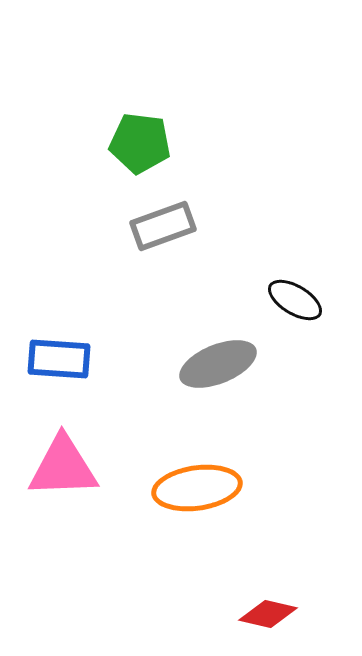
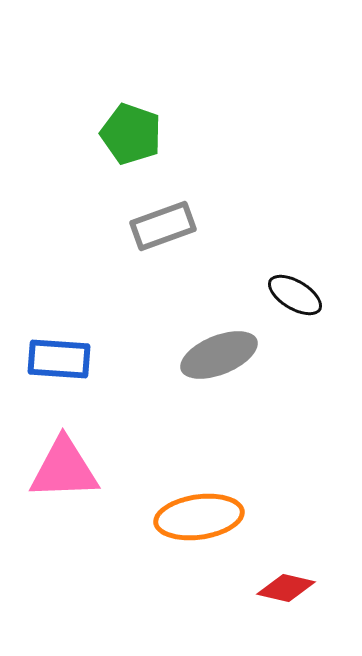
green pentagon: moved 9 px left, 9 px up; rotated 12 degrees clockwise
black ellipse: moved 5 px up
gray ellipse: moved 1 px right, 9 px up
pink triangle: moved 1 px right, 2 px down
orange ellipse: moved 2 px right, 29 px down
red diamond: moved 18 px right, 26 px up
